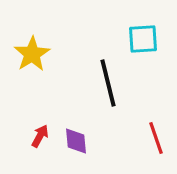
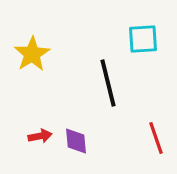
red arrow: rotated 50 degrees clockwise
